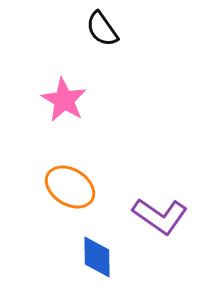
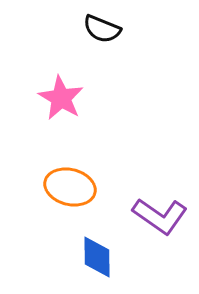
black semicircle: rotated 33 degrees counterclockwise
pink star: moved 3 px left, 2 px up
orange ellipse: rotated 18 degrees counterclockwise
